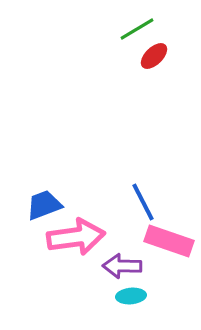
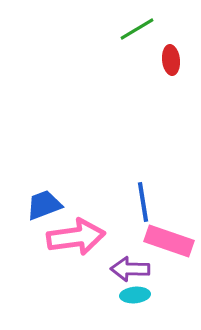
red ellipse: moved 17 px right, 4 px down; rotated 52 degrees counterclockwise
blue line: rotated 18 degrees clockwise
purple arrow: moved 8 px right, 3 px down
cyan ellipse: moved 4 px right, 1 px up
